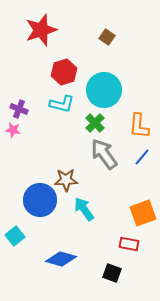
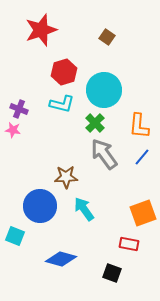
brown star: moved 3 px up
blue circle: moved 6 px down
cyan square: rotated 30 degrees counterclockwise
